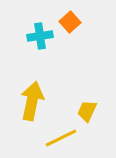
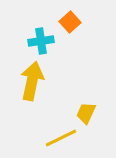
cyan cross: moved 1 px right, 5 px down
yellow arrow: moved 20 px up
yellow trapezoid: moved 1 px left, 2 px down
